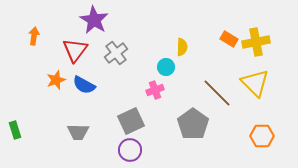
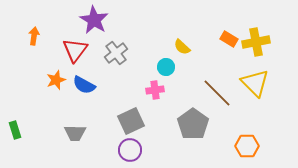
yellow semicircle: rotated 132 degrees clockwise
pink cross: rotated 12 degrees clockwise
gray trapezoid: moved 3 px left, 1 px down
orange hexagon: moved 15 px left, 10 px down
